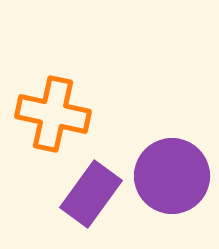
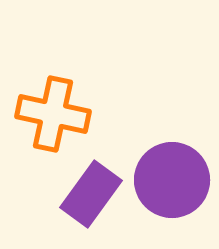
purple circle: moved 4 px down
